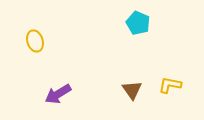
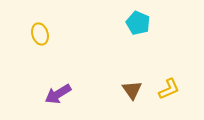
yellow ellipse: moved 5 px right, 7 px up
yellow L-shape: moved 1 px left, 4 px down; rotated 145 degrees clockwise
